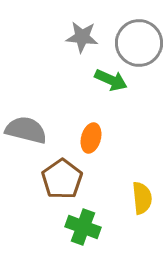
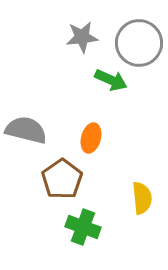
gray star: rotated 12 degrees counterclockwise
